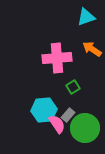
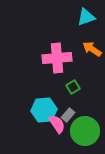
green circle: moved 3 px down
